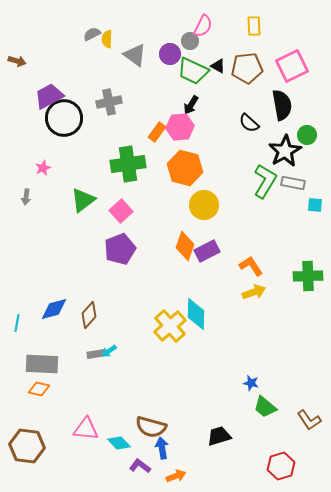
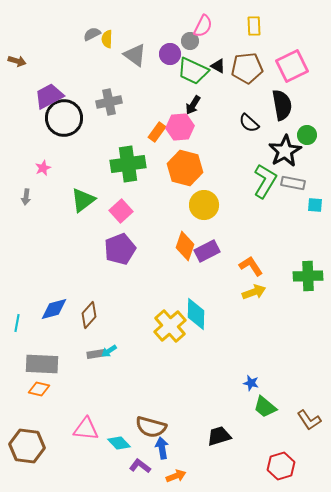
black arrow at (191, 105): moved 2 px right
